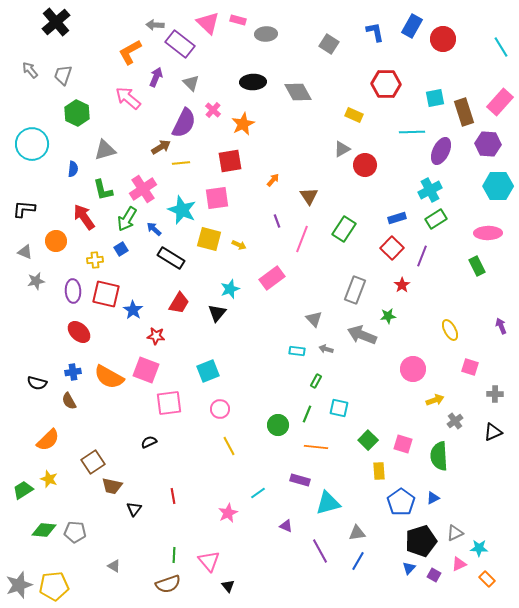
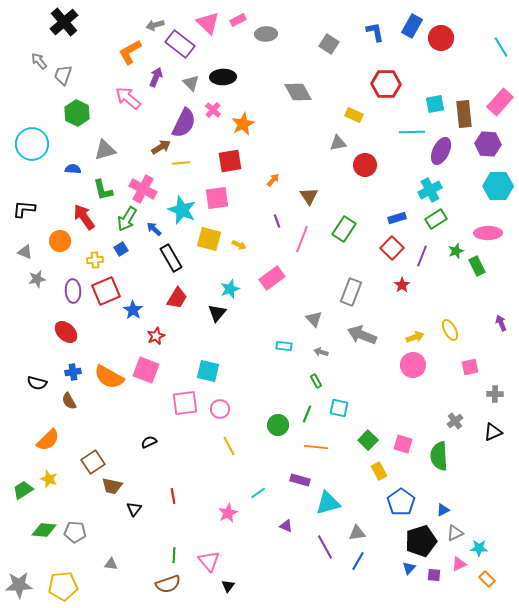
pink rectangle at (238, 20): rotated 42 degrees counterclockwise
black cross at (56, 22): moved 8 px right
gray arrow at (155, 25): rotated 18 degrees counterclockwise
red circle at (443, 39): moved 2 px left, 1 px up
gray arrow at (30, 70): moved 9 px right, 9 px up
black ellipse at (253, 82): moved 30 px left, 5 px up
cyan square at (435, 98): moved 6 px down
brown rectangle at (464, 112): moved 2 px down; rotated 12 degrees clockwise
gray triangle at (342, 149): moved 4 px left, 6 px up; rotated 18 degrees clockwise
blue semicircle at (73, 169): rotated 91 degrees counterclockwise
pink cross at (143, 189): rotated 28 degrees counterclockwise
orange circle at (56, 241): moved 4 px right
black rectangle at (171, 258): rotated 28 degrees clockwise
gray star at (36, 281): moved 1 px right, 2 px up
gray rectangle at (355, 290): moved 4 px left, 2 px down
red square at (106, 294): moved 3 px up; rotated 36 degrees counterclockwise
red trapezoid at (179, 303): moved 2 px left, 5 px up
green star at (388, 316): moved 68 px right, 65 px up; rotated 14 degrees counterclockwise
purple arrow at (501, 326): moved 3 px up
red ellipse at (79, 332): moved 13 px left
red star at (156, 336): rotated 30 degrees counterclockwise
gray arrow at (326, 349): moved 5 px left, 3 px down
cyan rectangle at (297, 351): moved 13 px left, 5 px up
pink square at (470, 367): rotated 30 degrees counterclockwise
pink circle at (413, 369): moved 4 px up
cyan square at (208, 371): rotated 35 degrees clockwise
green rectangle at (316, 381): rotated 56 degrees counterclockwise
yellow arrow at (435, 400): moved 20 px left, 63 px up
pink square at (169, 403): moved 16 px right
yellow rectangle at (379, 471): rotated 24 degrees counterclockwise
blue triangle at (433, 498): moved 10 px right, 12 px down
purple line at (320, 551): moved 5 px right, 4 px up
gray triangle at (114, 566): moved 3 px left, 2 px up; rotated 24 degrees counterclockwise
purple square at (434, 575): rotated 24 degrees counterclockwise
gray star at (19, 585): rotated 16 degrees clockwise
yellow pentagon at (54, 586): moved 9 px right
black triangle at (228, 586): rotated 16 degrees clockwise
